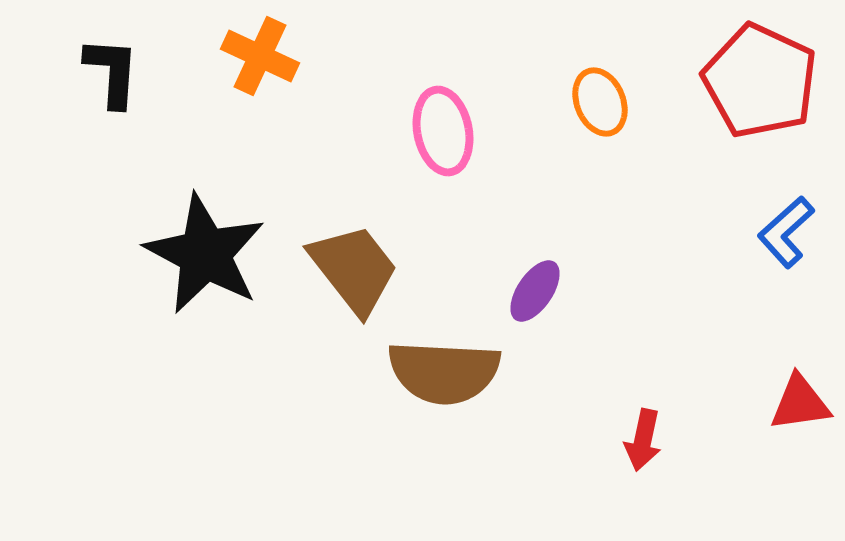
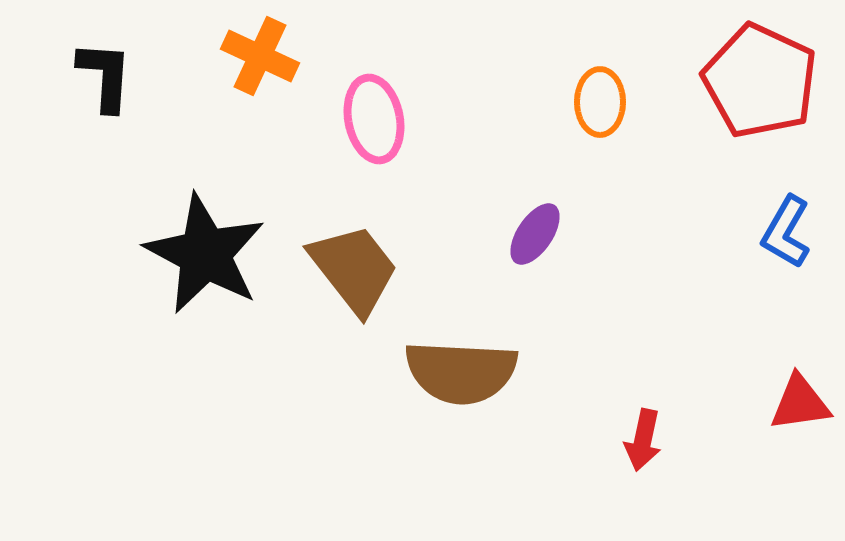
black L-shape: moved 7 px left, 4 px down
orange ellipse: rotated 22 degrees clockwise
pink ellipse: moved 69 px left, 12 px up
blue L-shape: rotated 18 degrees counterclockwise
purple ellipse: moved 57 px up
brown semicircle: moved 17 px right
